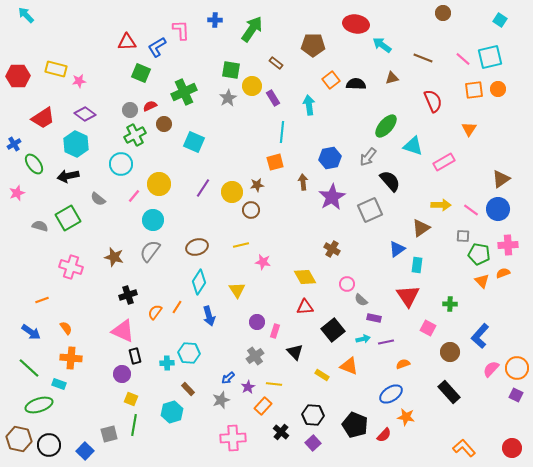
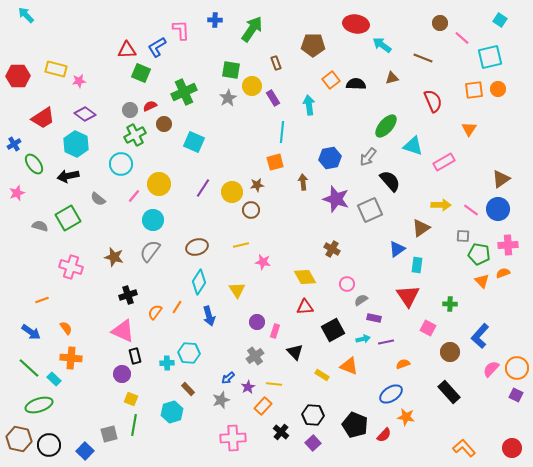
brown circle at (443, 13): moved 3 px left, 10 px down
red triangle at (127, 42): moved 8 px down
pink line at (463, 59): moved 1 px left, 21 px up
brown rectangle at (276, 63): rotated 32 degrees clockwise
purple star at (332, 197): moved 4 px right, 2 px down; rotated 24 degrees counterclockwise
gray semicircle at (361, 300): rotated 104 degrees clockwise
black square at (333, 330): rotated 10 degrees clockwise
cyan rectangle at (59, 384): moved 5 px left, 5 px up; rotated 24 degrees clockwise
